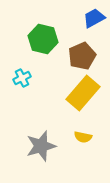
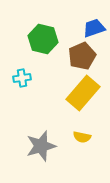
blue trapezoid: moved 10 px down; rotated 10 degrees clockwise
cyan cross: rotated 18 degrees clockwise
yellow semicircle: moved 1 px left
